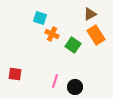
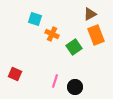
cyan square: moved 5 px left, 1 px down
orange rectangle: rotated 12 degrees clockwise
green square: moved 1 px right, 2 px down; rotated 21 degrees clockwise
red square: rotated 16 degrees clockwise
